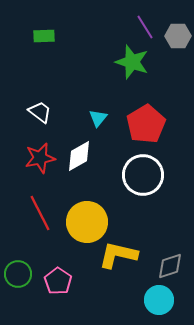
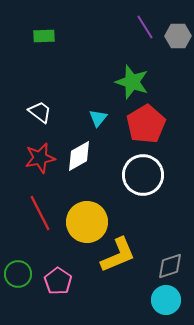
green star: moved 20 px down
yellow L-shape: rotated 144 degrees clockwise
cyan circle: moved 7 px right
